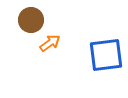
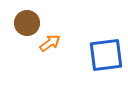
brown circle: moved 4 px left, 3 px down
